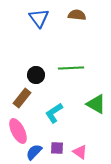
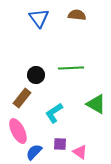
purple square: moved 3 px right, 4 px up
